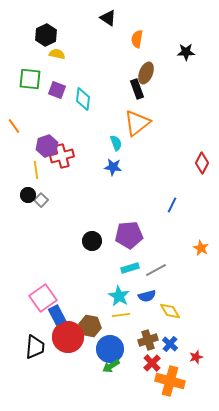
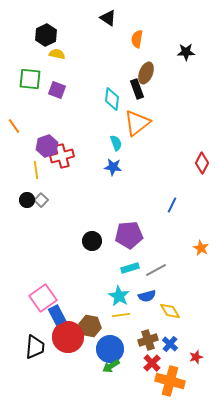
cyan diamond at (83, 99): moved 29 px right
black circle at (28, 195): moved 1 px left, 5 px down
